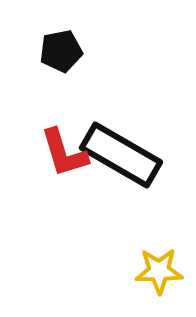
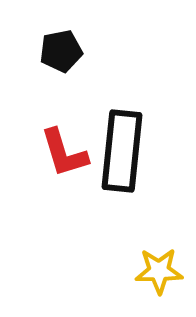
black rectangle: moved 1 px right, 4 px up; rotated 66 degrees clockwise
